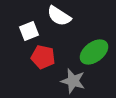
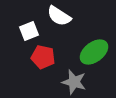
gray star: moved 1 px right, 1 px down
